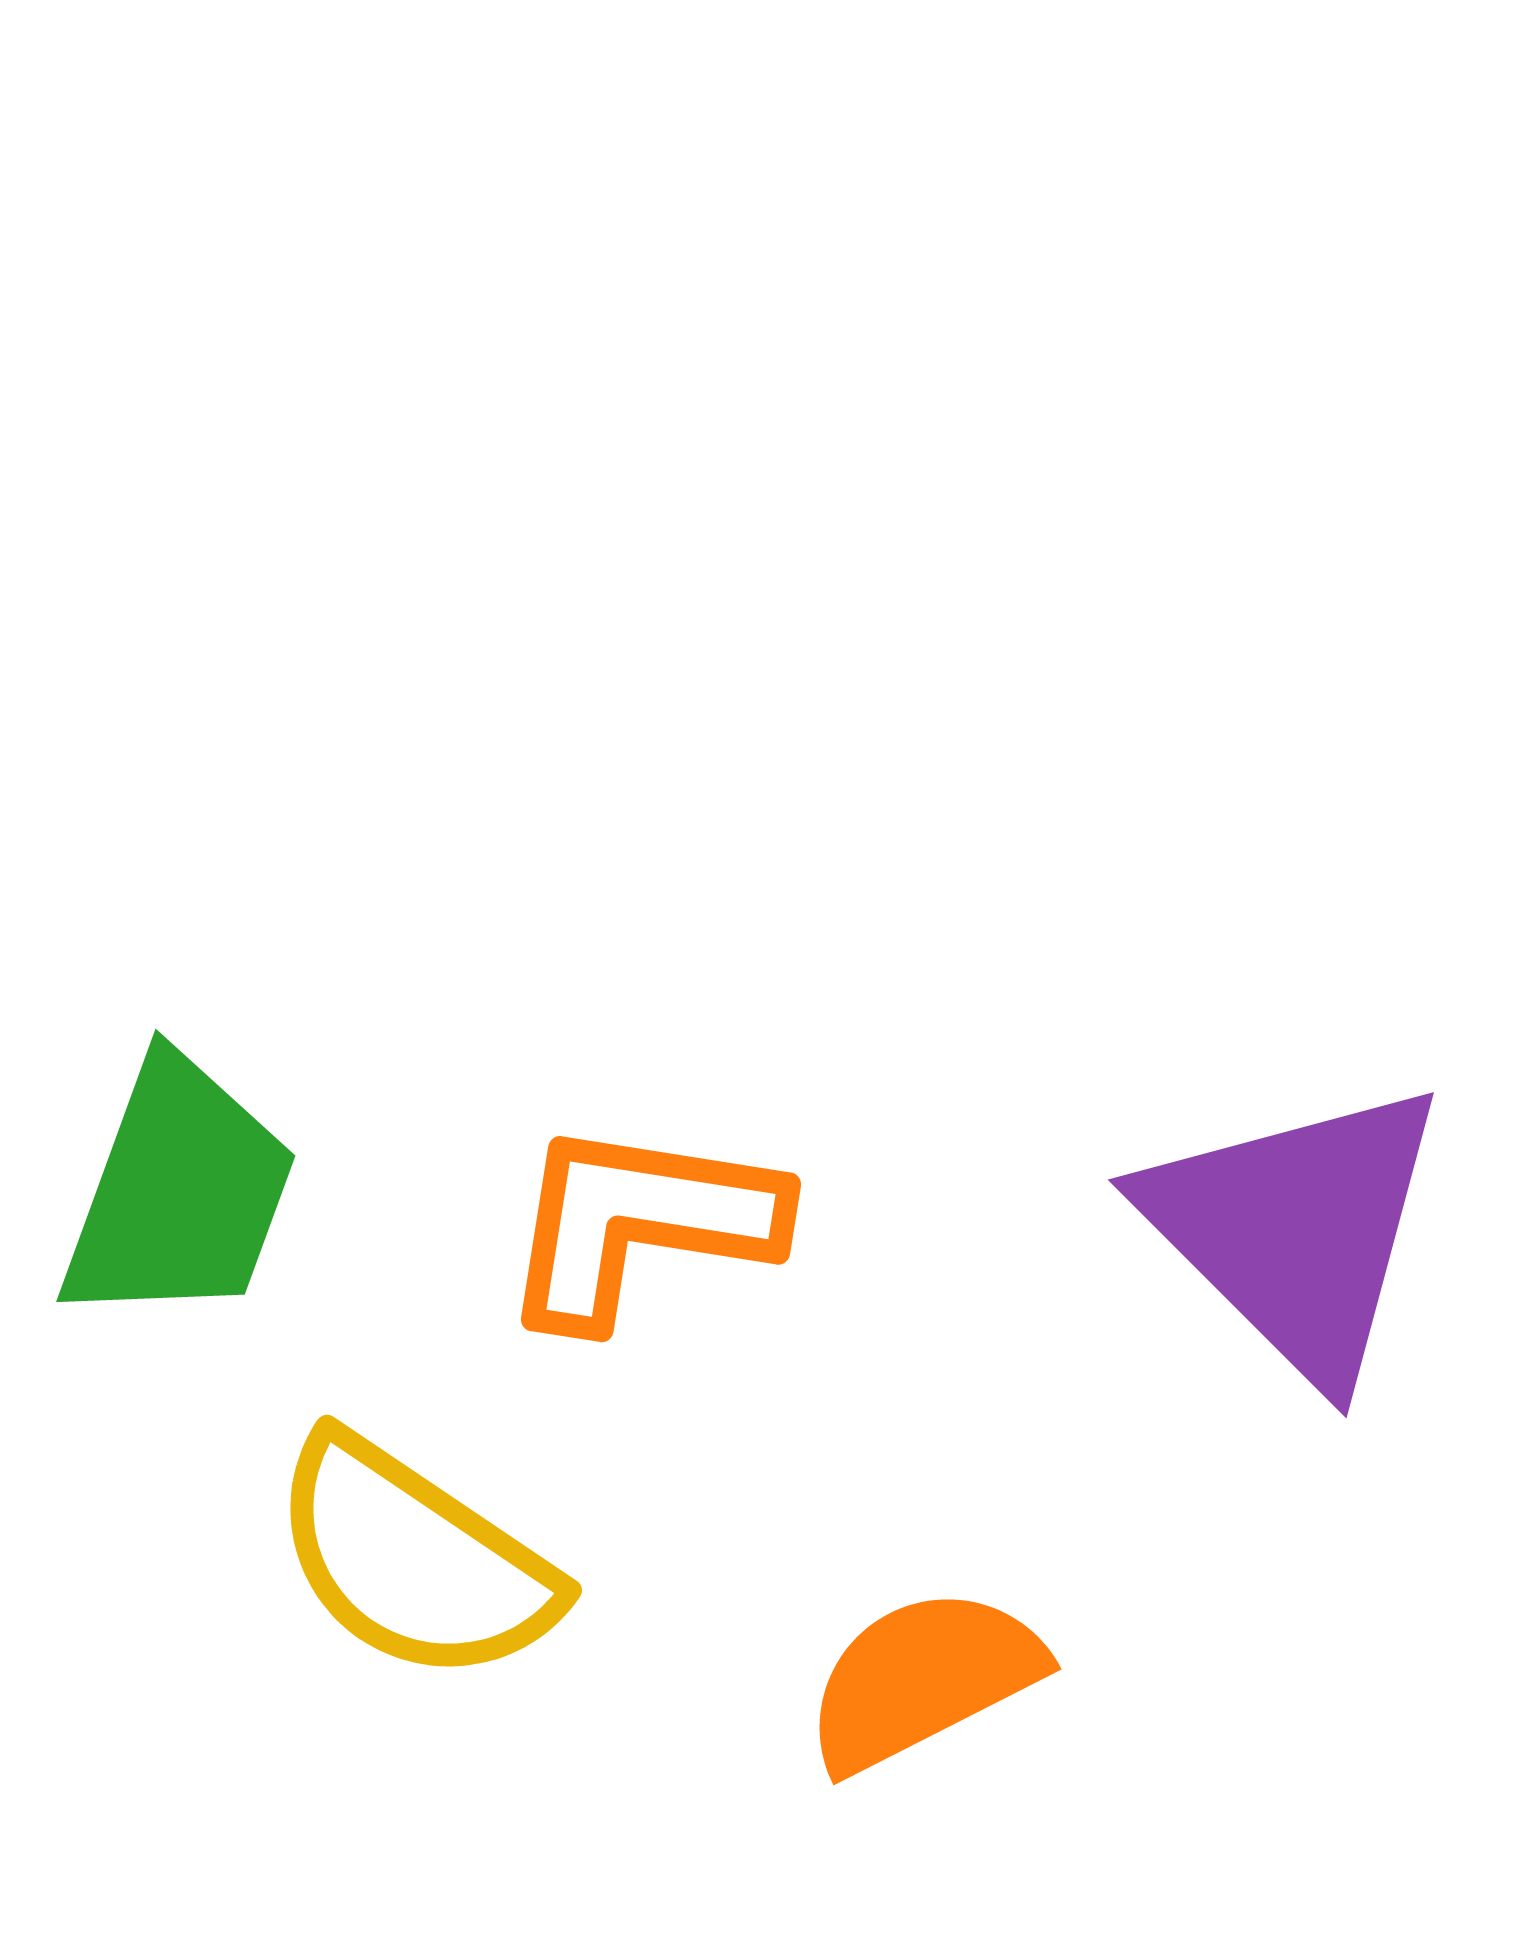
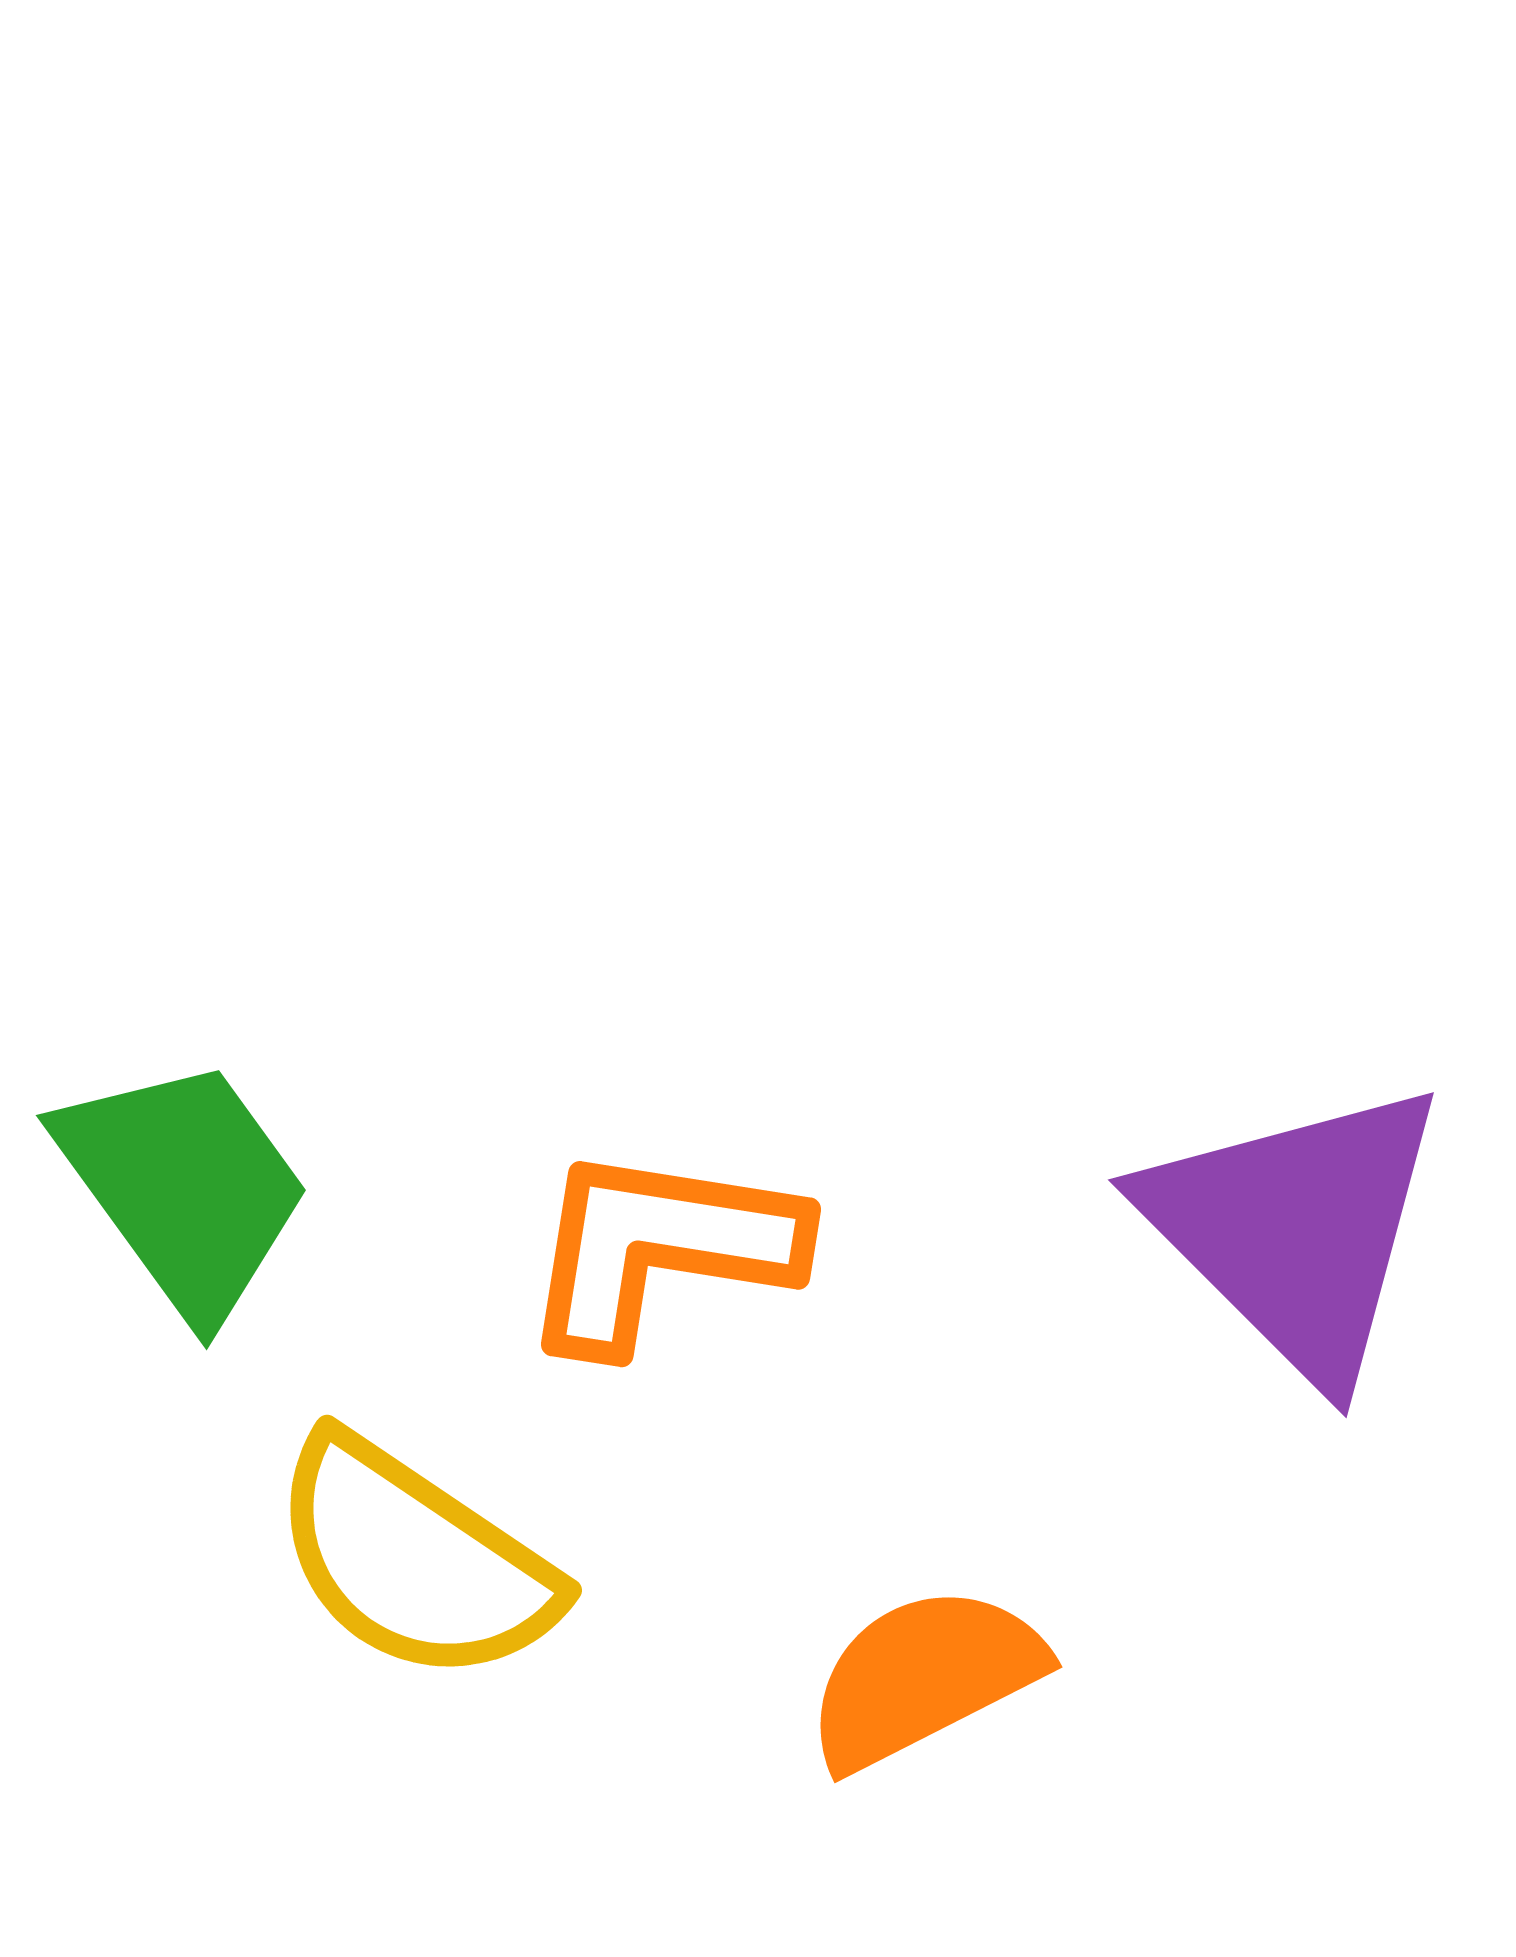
green trapezoid: moved 5 px right, 5 px up; rotated 56 degrees counterclockwise
orange L-shape: moved 20 px right, 25 px down
orange semicircle: moved 1 px right, 2 px up
